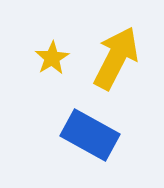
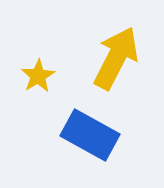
yellow star: moved 14 px left, 18 px down
